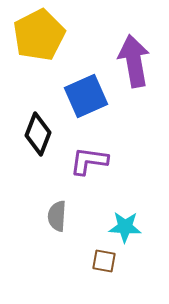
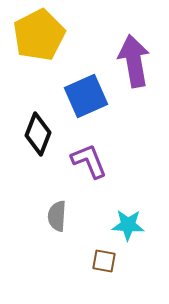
purple L-shape: rotated 60 degrees clockwise
cyan star: moved 3 px right, 2 px up
